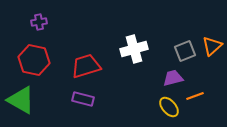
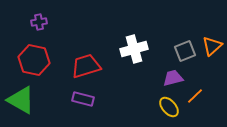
orange line: rotated 24 degrees counterclockwise
